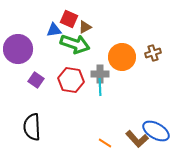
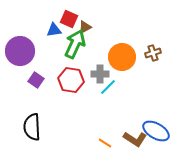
green arrow: rotated 84 degrees counterclockwise
purple circle: moved 2 px right, 2 px down
cyan line: moved 8 px right; rotated 48 degrees clockwise
brown L-shape: moved 2 px left; rotated 15 degrees counterclockwise
